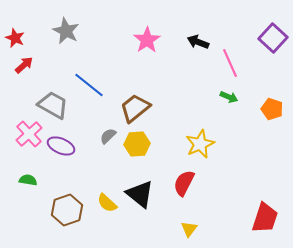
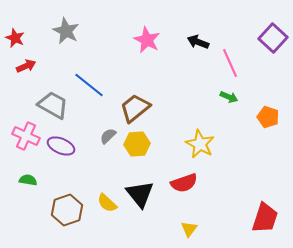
pink star: rotated 12 degrees counterclockwise
red arrow: moved 2 px right, 1 px down; rotated 18 degrees clockwise
orange pentagon: moved 4 px left, 8 px down
pink cross: moved 3 px left, 2 px down; rotated 24 degrees counterclockwise
yellow star: rotated 20 degrees counterclockwise
red semicircle: rotated 136 degrees counterclockwise
black triangle: rotated 12 degrees clockwise
